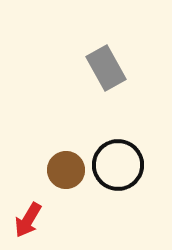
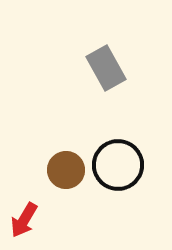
red arrow: moved 4 px left
